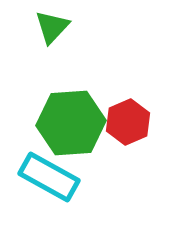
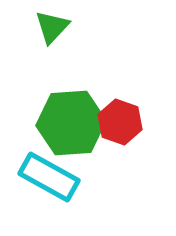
red hexagon: moved 8 px left; rotated 18 degrees counterclockwise
